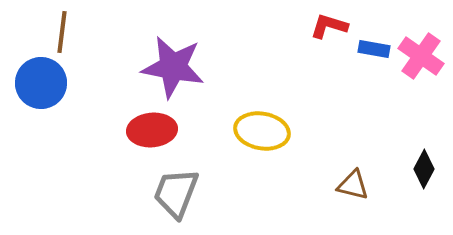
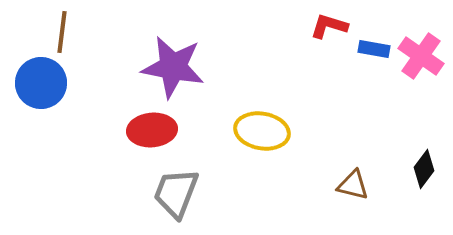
black diamond: rotated 9 degrees clockwise
